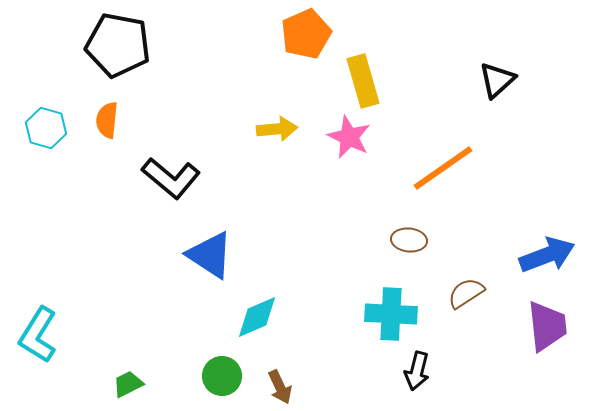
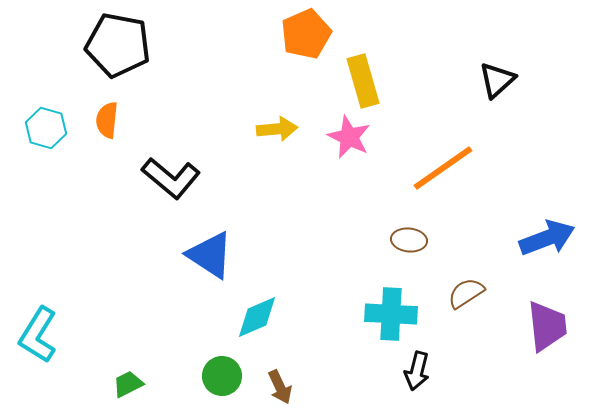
blue arrow: moved 17 px up
